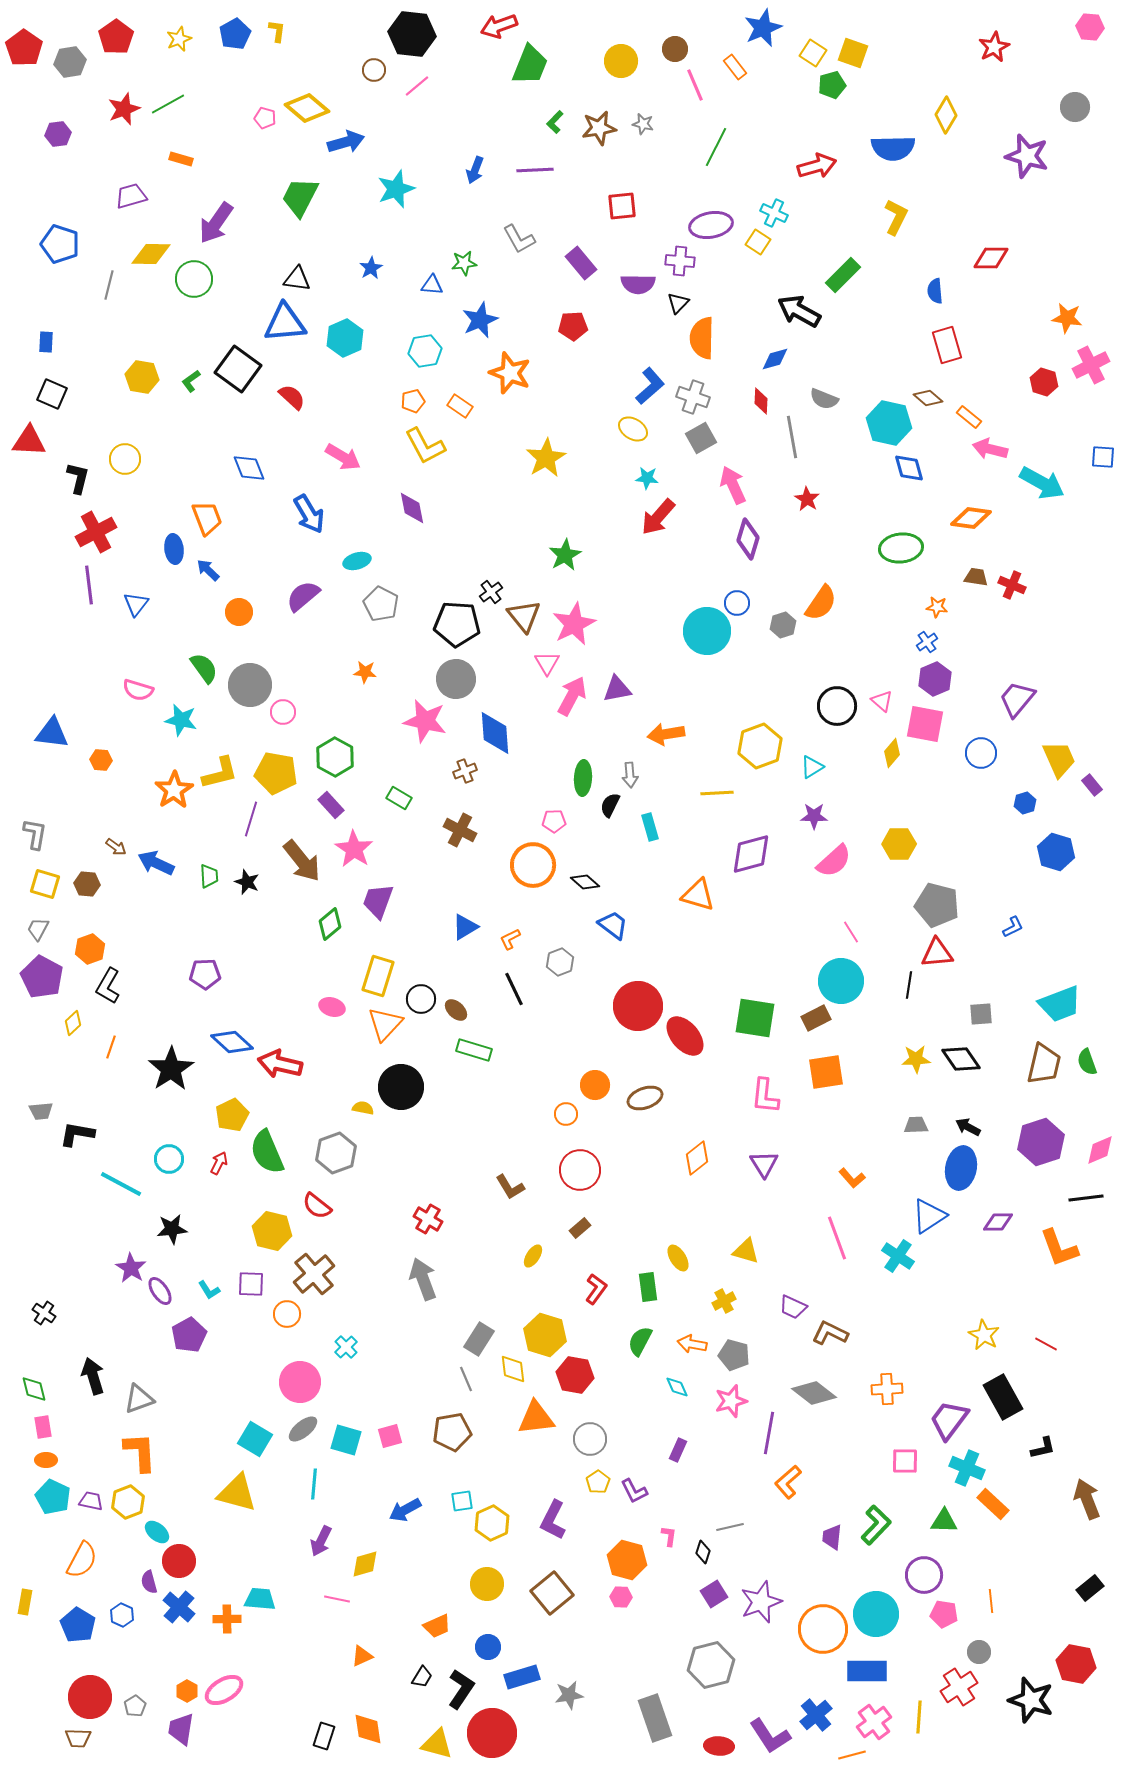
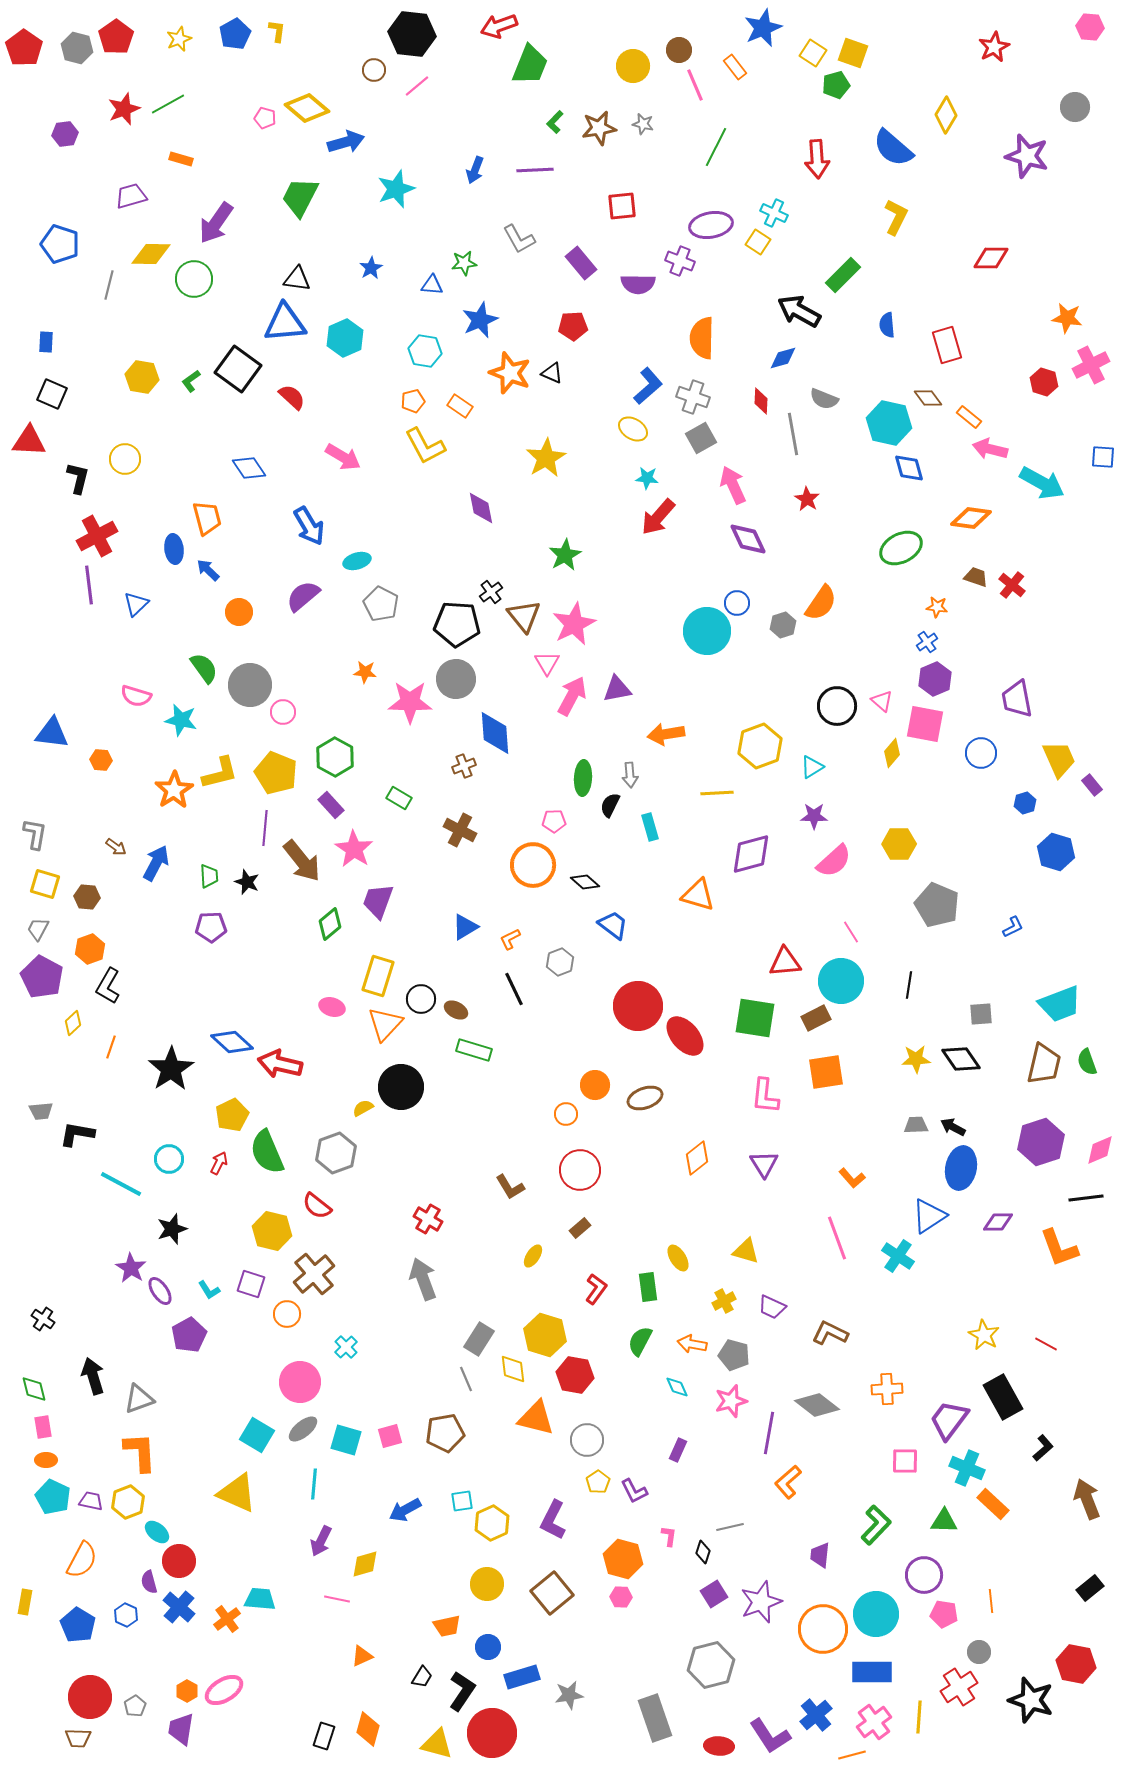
brown circle at (675, 49): moved 4 px right, 1 px down
yellow circle at (621, 61): moved 12 px right, 5 px down
gray hexagon at (70, 62): moved 7 px right, 14 px up; rotated 24 degrees clockwise
green pentagon at (832, 85): moved 4 px right
purple hexagon at (58, 134): moved 7 px right
blue semicircle at (893, 148): rotated 42 degrees clockwise
red arrow at (817, 166): moved 7 px up; rotated 102 degrees clockwise
purple cross at (680, 261): rotated 16 degrees clockwise
blue semicircle at (935, 291): moved 48 px left, 34 px down
black triangle at (678, 303): moved 126 px left, 70 px down; rotated 50 degrees counterclockwise
cyan hexagon at (425, 351): rotated 20 degrees clockwise
blue diamond at (775, 359): moved 8 px right, 1 px up
blue L-shape at (650, 386): moved 2 px left
brown diamond at (928, 398): rotated 12 degrees clockwise
gray line at (792, 437): moved 1 px right, 3 px up
blue diamond at (249, 468): rotated 12 degrees counterclockwise
purple diamond at (412, 508): moved 69 px right
blue arrow at (309, 514): moved 12 px down
orange trapezoid at (207, 518): rotated 6 degrees clockwise
red cross at (96, 532): moved 1 px right, 4 px down
purple diamond at (748, 539): rotated 42 degrees counterclockwise
green ellipse at (901, 548): rotated 21 degrees counterclockwise
brown trapezoid at (976, 577): rotated 10 degrees clockwise
red cross at (1012, 585): rotated 16 degrees clockwise
blue triangle at (136, 604): rotated 8 degrees clockwise
pink semicircle at (138, 690): moved 2 px left, 6 px down
purple trapezoid at (1017, 699): rotated 51 degrees counterclockwise
pink star at (425, 721): moved 15 px left, 19 px up; rotated 12 degrees counterclockwise
brown cross at (465, 771): moved 1 px left, 5 px up
yellow pentagon at (276, 773): rotated 12 degrees clockwise
purple line at (251, 819): moved 14 px right, 9 px down; rotated 12 degrees counterclockwise
blue arrow at (156, 863): rotated 93 degrees clockwise
brown hexagon at (87, 884): moved 13 px down
gray pentagon at (937, 905): rotated 9 degrees clockwise
red triangle at (937, 953): moved 152 px left, 9 px down
purple pentagon at (205, 974): moved 6 px right, 47 px up
brown ellipse at (456, 1010): rotated 15 degrees counterclockwise
yellow semicircle at (363, 1108): rotated 40 degrees counterclockwise
black arrow at (968, 1127): moved 15 px left
black star at (172, 1229): rotated 12 degrees counterclockwise
purple square at (251, 1284): rotated 16 degrees clockwise
purple trapezoid at (793, 1307): moved 21 px left
black cross at (44, 1313): moved 1 px left, 6 px down
gray diamond at (814, 1393): moved 3 px right, 12 px down
orange triangle at (536, 1418): rotated 21 degrees clockwise
brown pentagon at (452, 1432): moved 7 px left, 1 px down
cyan square at (255, 1439): moved 2 px right, 4 px up
gray circle at (590, 1439): moved 3 px left, 1 px down
black L-shape at (1043, 1448): rotated 28 degrees counterclockwise
yellow triangle at (237, 1493): rotated 9 degrees clockwise
purple trapezoid at (832, 1537): moved 12 px left, 18 px down
orange hexagon at (627, 1560): moved 4 px left, 1 px up
blue hexagon at (122, 1615): moved 4 px right
orange cross at (227, 1619): rotated 36 degrees counterclockwise
orange trapezoid at (437, 1626): moved 10 px right; rotated 12 degrees clockwise
blue rectangle at (867, 1671): moved 5 px right, 1 px down
black L-shape at (461, 1689): moved 1 px right, 2 px down
orange diamond at (368, 1729): rotated 24 degrees clockwise
